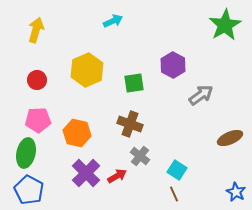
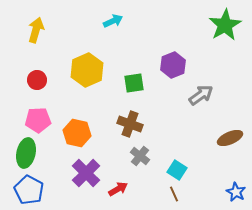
purple hexagon: rotated 10 degrees clockwise
red arrow: moved 1 px right, 13 px down
